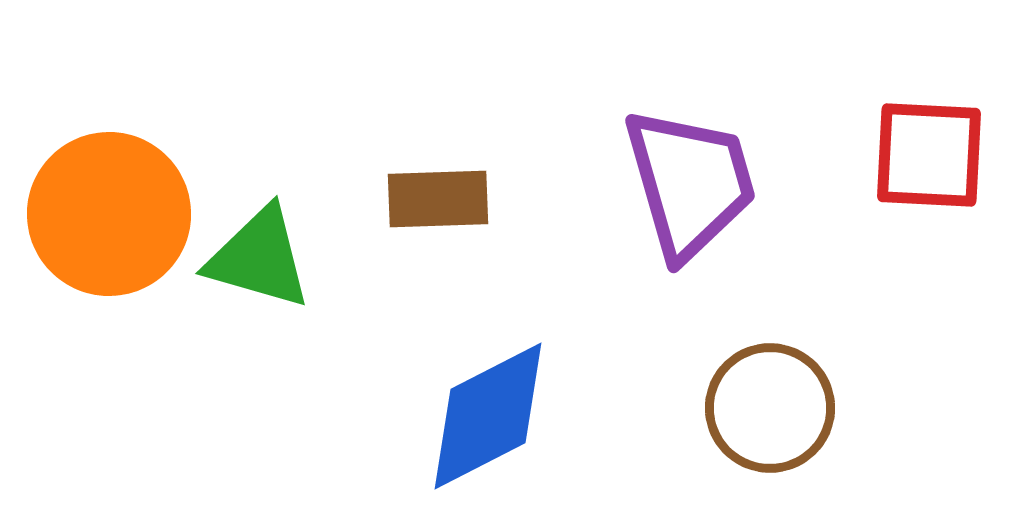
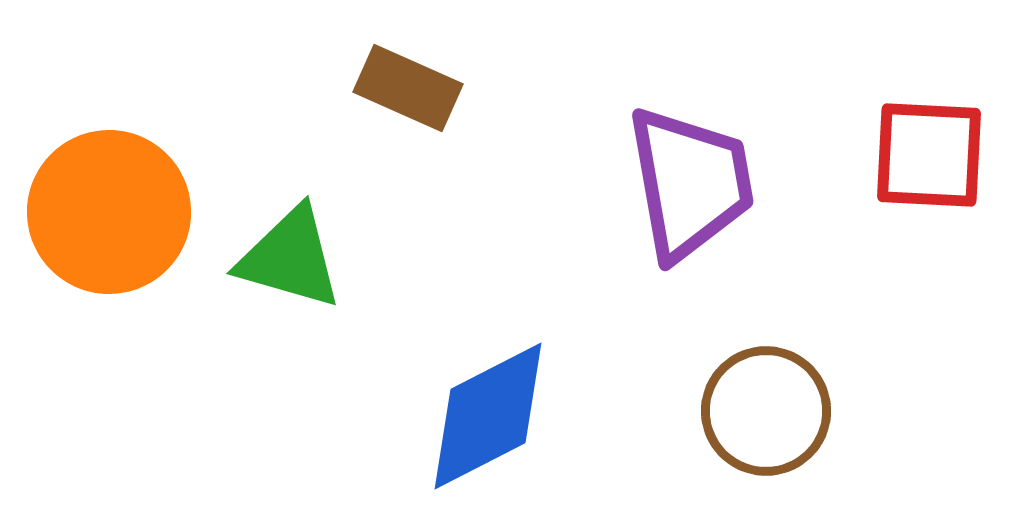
purple trapezoid: rotated 6 degrees clockwise
brown rectangle: moved 30 px left, 111 px up; rotated 26 degrees clockwise
orange circle: moved 2 px up
green triangle: moved 31 px right
brown circle: moved 4 px left, 3 px down
